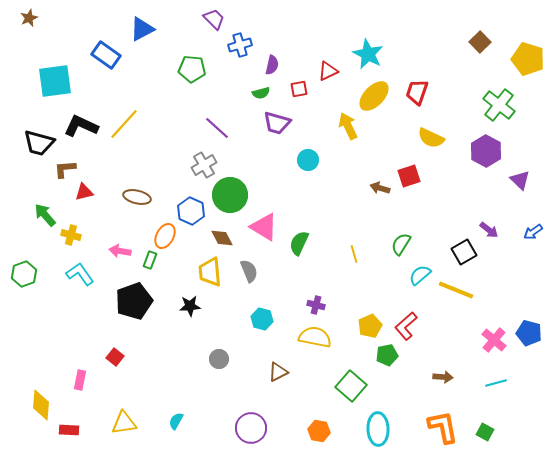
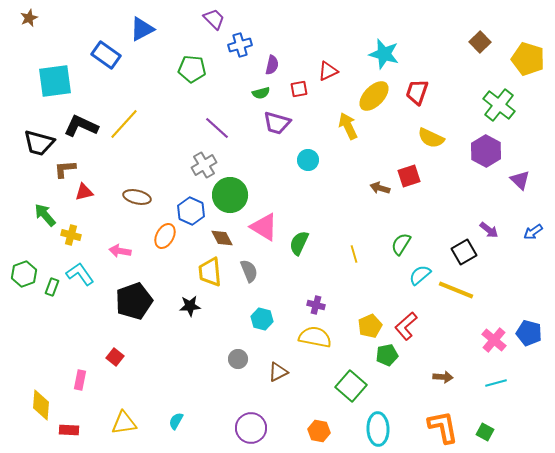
cyan star at (368, 54): moved 16 px right; rotated 12 degrees counterclockwise
green rectangle at (150, 260): moved 98 px left, 27 px down
gray circle at (219, 359): moved 19 px right
